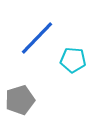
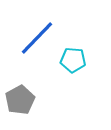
gray pentagon: rotated 12 degrees counterclockwise
